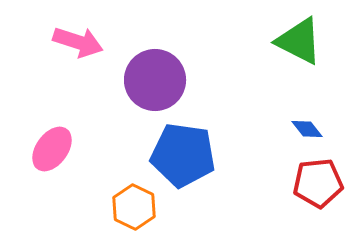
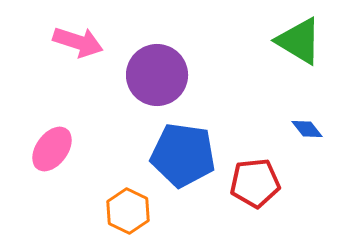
green triangle: rotated 4 degrees clockwise
purple circle: moved 2 px right, 5 px up
red pentagon: moved 63 px left
orange hexagon: moved 6 px left, 4 px down
